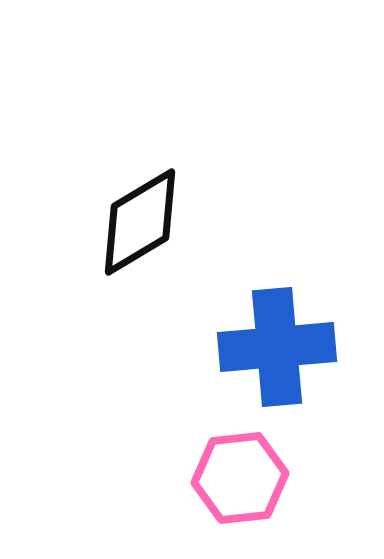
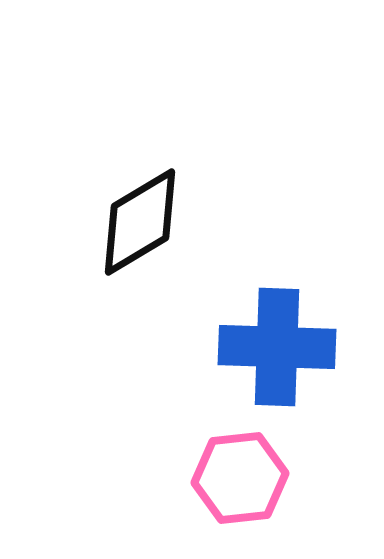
blue cross: rotated 7 degrees clockwise
